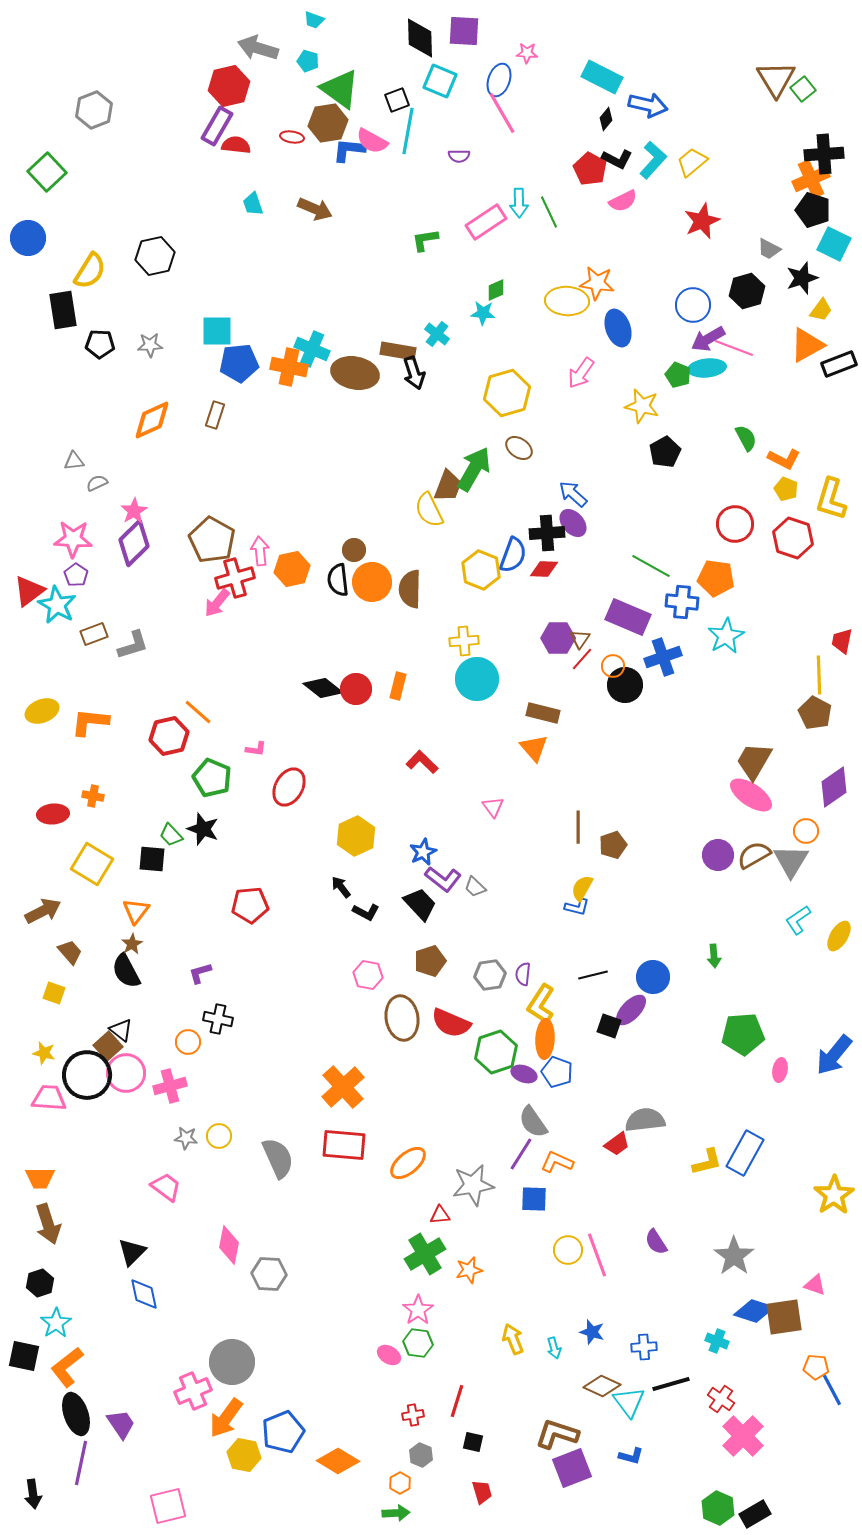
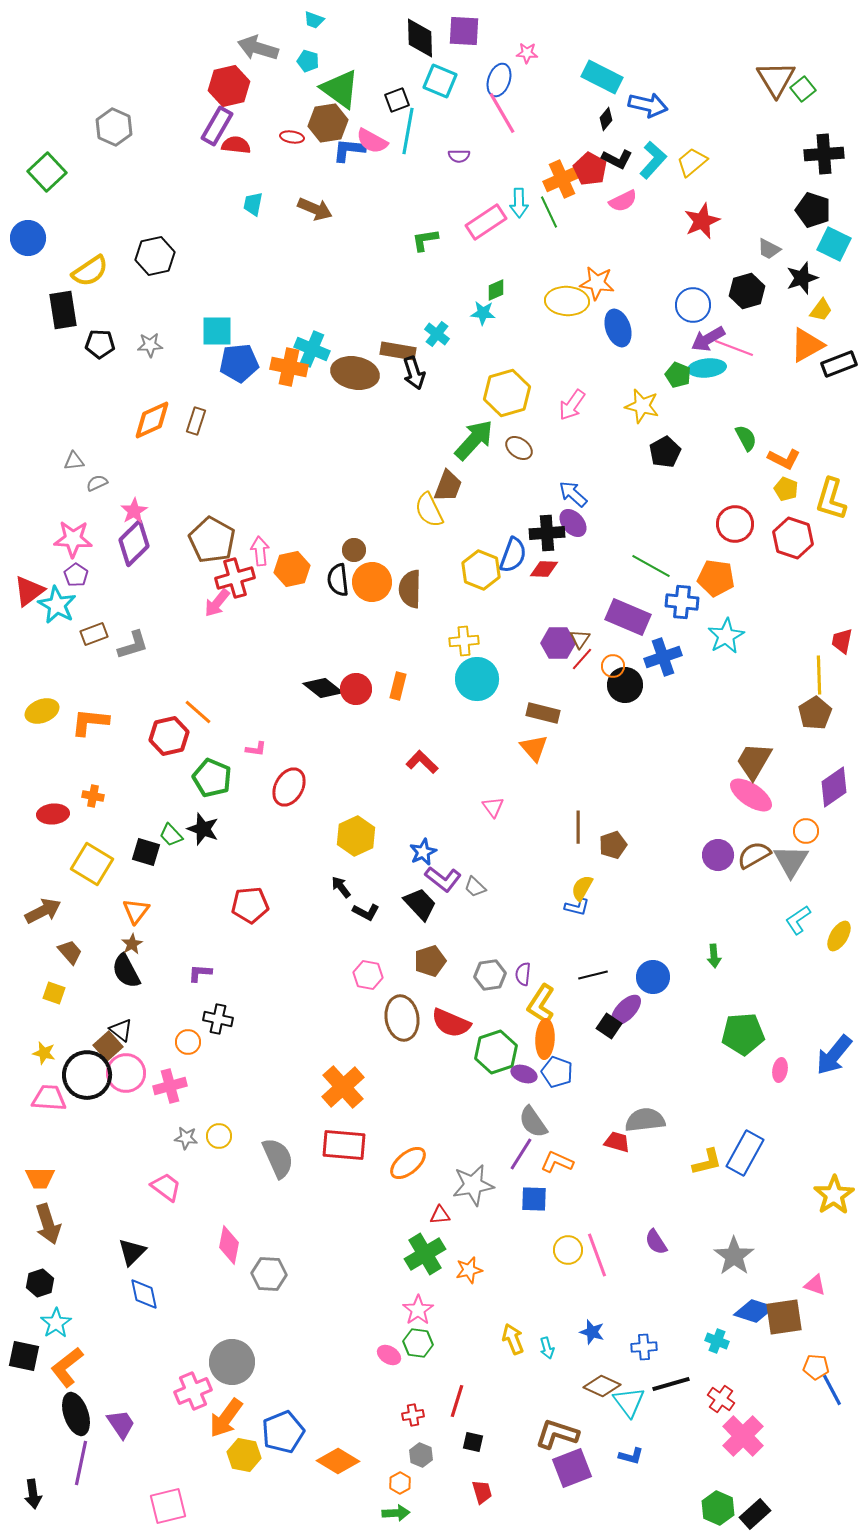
gray hexagon at (94, 110): moved 20 px right, 17 px down; rotated 15 degrees counterclockwise
orange cross at (811, 179): moved 249 px left
cyan trapezoid at (253, 204): rotated 30 degrees clockwise
yellow semicircle at (90, 271): rotated 24 degrees clockwise
pink arrow at (581, 373): moved 9 px left, 32 px down
brown rectangle at (215, 415): moved 19 px left, 6 px down
green arrow at (474, 469): moved 29 px up; rotated 12 degrees clockwise
purple hexagon at (558, 638): moved 5 px down
brown pentagon at (815, 713): rotated 12 degrees clockwise
black square at (152, 859): moved 6 px left, 7 px up; rotated 12 degrees clockwise
purple L-shape at (200, 973): rotated 20 degrees clockwise
purple ellipse at (631, 1010): moved 5 px left
black square at (609, 1026): rotated 15 degrees clockwise
red trapezoid at (617, 1144): moved 2 px up; rotated 128 degrees counterclockwise
cyan arrow at (554, 1348): moved 7 px left
black rectangle at (755, 1514): rotated 12 degrees counterclockwise
